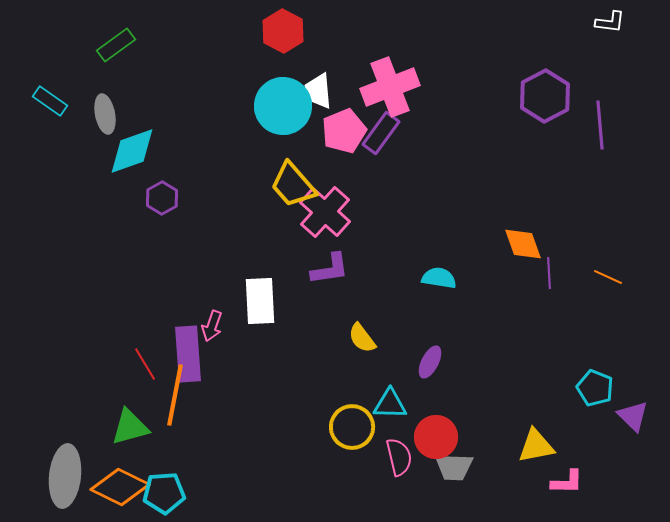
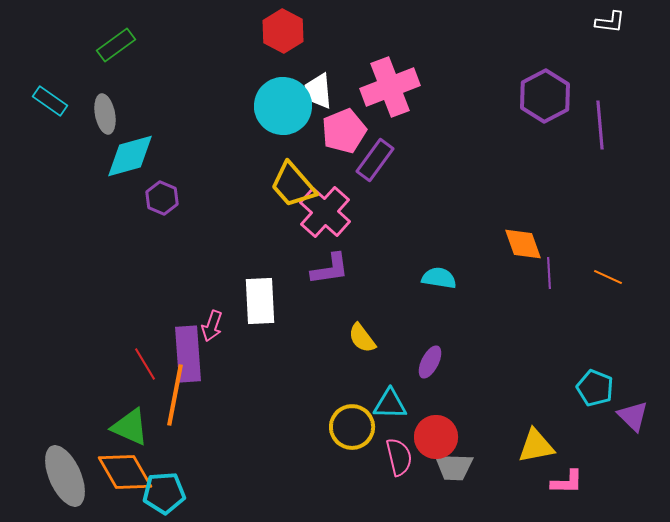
purple rectangle at (381, 133): moved 6 px left, 27 px down
cyan diamond at (132, 151): moved 2 px left, 5 px down; rotated 4 degrees clockwise
purple hexagon at (162, 198): rotated 8 degrees counterclockwise
green triangle at (130, 427): rotated 39 degrees clockwise
gray ellipse at (65, 476): rotated 30 degrees counterclockwise
orange diamond at (120, 487): moved 5 px right, 15 px up; rotated 34 degrees clockwise
